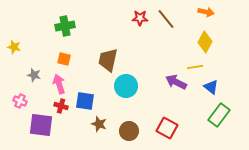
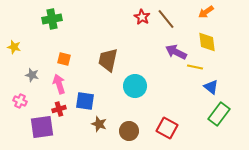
orange arrow: rotated 133 degrees clockwise
red star: moved 2 px right, 1 px up; rotated 28 degrees clockwise
green cross: moved 13 px left, 7 px up
yellow diamond: moved 2 px right; rotated 35 degrees counterclockwise
yellow line: rotated 21 degrees clockwise
gray star: moved 2 px left
purple arrow: moved 30 px up
cyan circle: moved 9 px right
red cross: moved 2 px left, 3 px down; rotated 32 degrees counterclockwise
green rectangle: moved 1 px up
purple square: moved 1 px right, 2 px down; rotated 15 degrees counterclockwise
